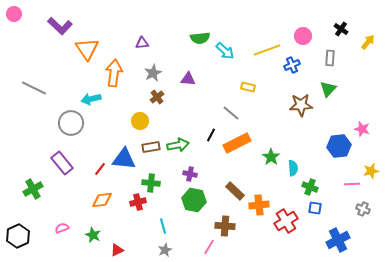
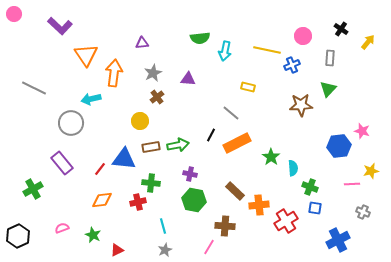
orange triangle at (87, 49): moved 1 px left, 6 px down
yellow line at (267, 50): rotated 32 degrees clockwise
cyan arrow at (225, 51): rotated 60 degrees clockwise
pink star at (362, 129): moved 2 px down
gray cross at (363, 209): moved 3 px down
